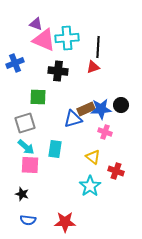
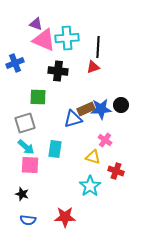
pink cross: moved 8 px down; rotated 16 degrees clockwise
yellow triangle: rotated 21 degrees counterclockwise
red star: moved 5 px up
